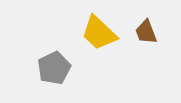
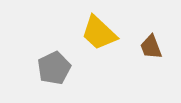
brown trapezoid: moved 5 px right, 15 px down
